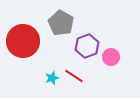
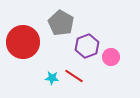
red circle: moved 1 px down
cyan star: rotated 24 degrees clockwise
